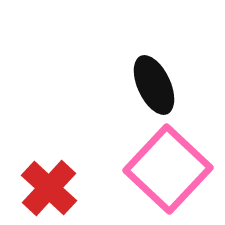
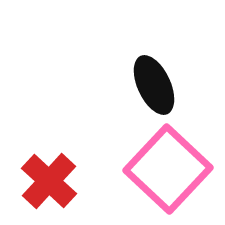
red cross: moved 7 px up
